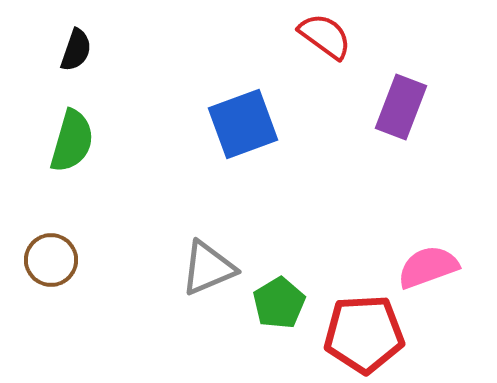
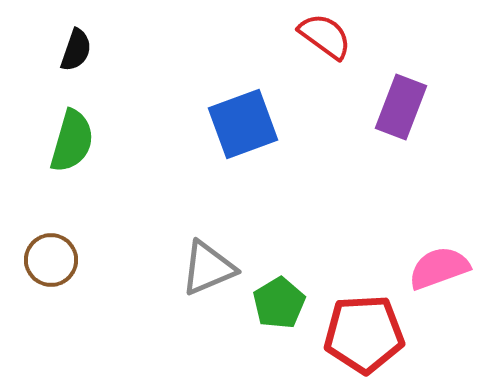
pink semicircle: moved 11 px right, 1 px down
